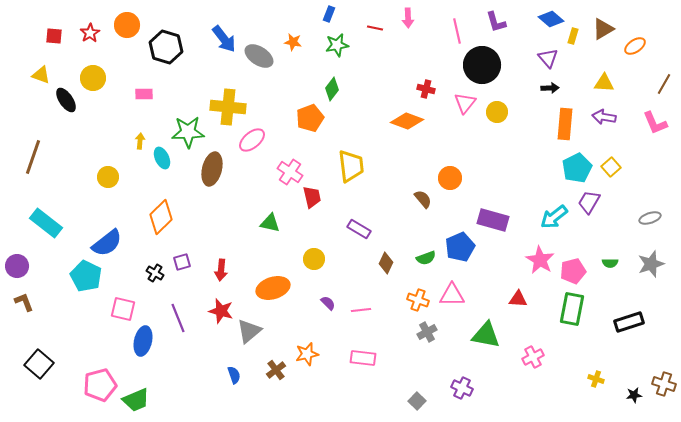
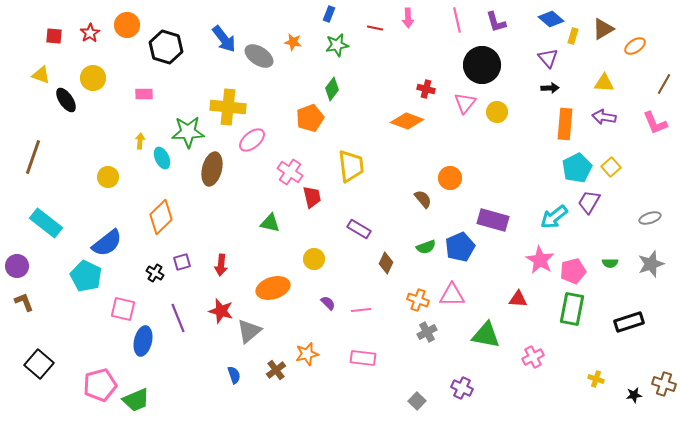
pink line at (457, 31): moved 11 px up
green semicircle at (426, 258): moved 11 px up
red arrow at (221, 270): moved 5 px up
